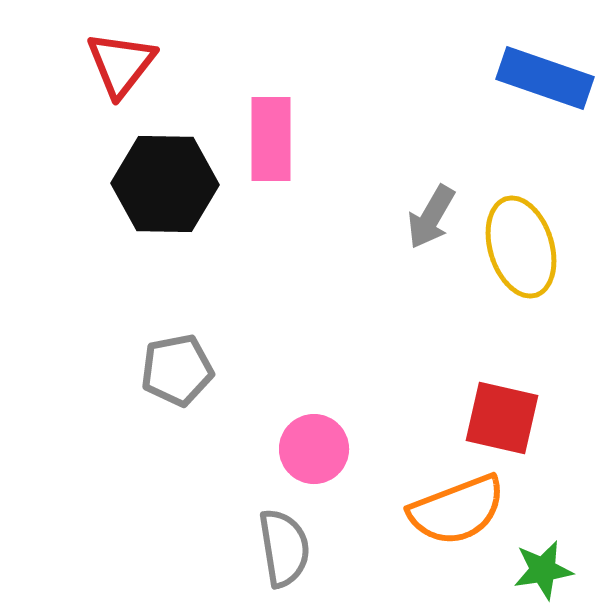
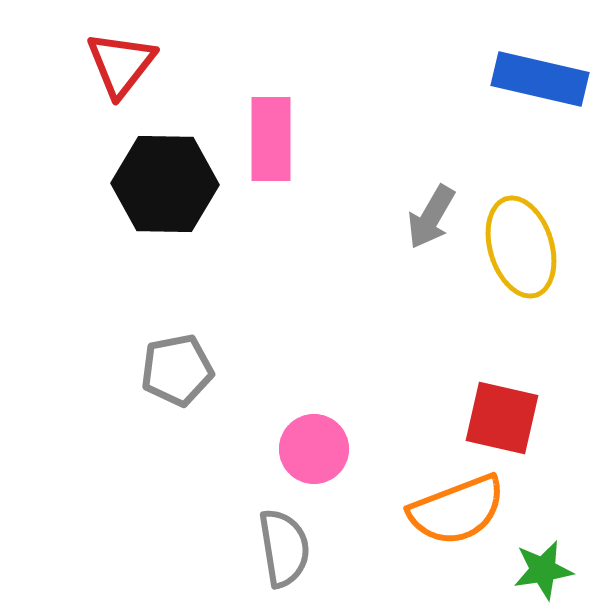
blue rectangle: moved 5 px left, 1 px down; rotated 6 degrees counterclockwise
